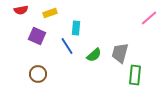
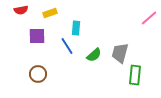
purple square: rotated 24 degrees counterclockwise
